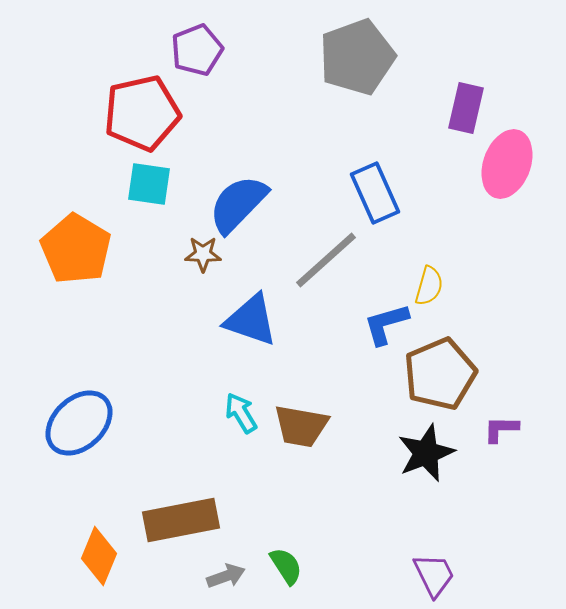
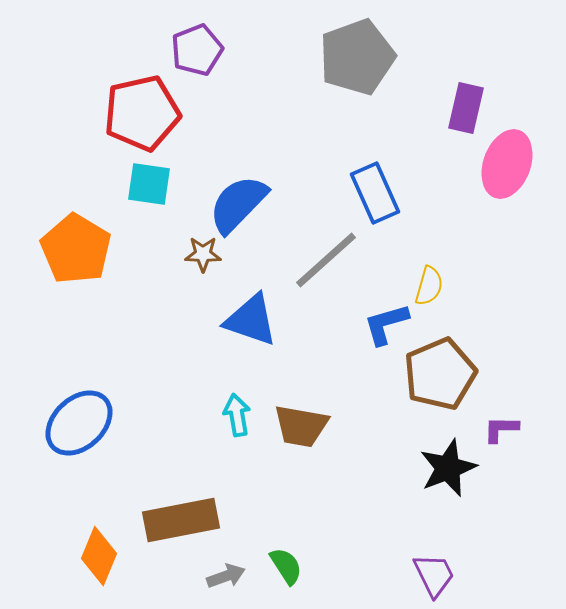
cyan arrow: moved 4 px left, 2 px down; rotated 21 degrees clockwise
black star: moved 22 px right, 15 px down
